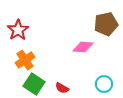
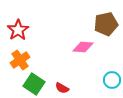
orange cross: moved 5 px left
cyan circle: moved 8 px right, 4 px up
